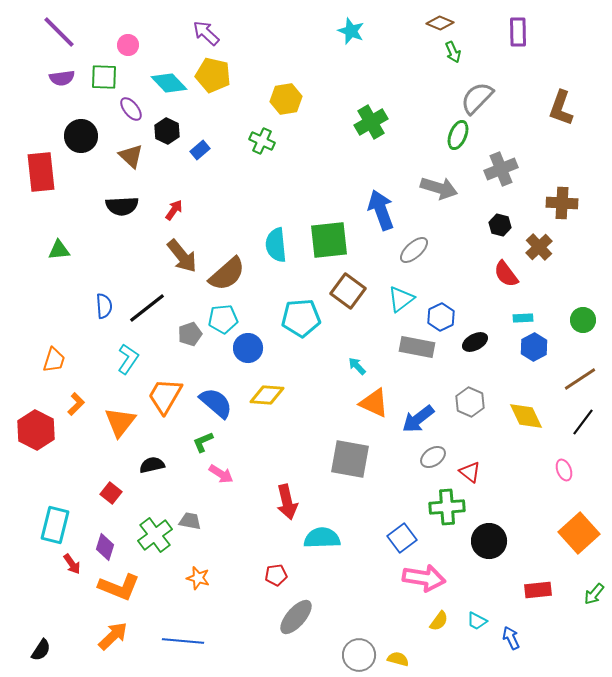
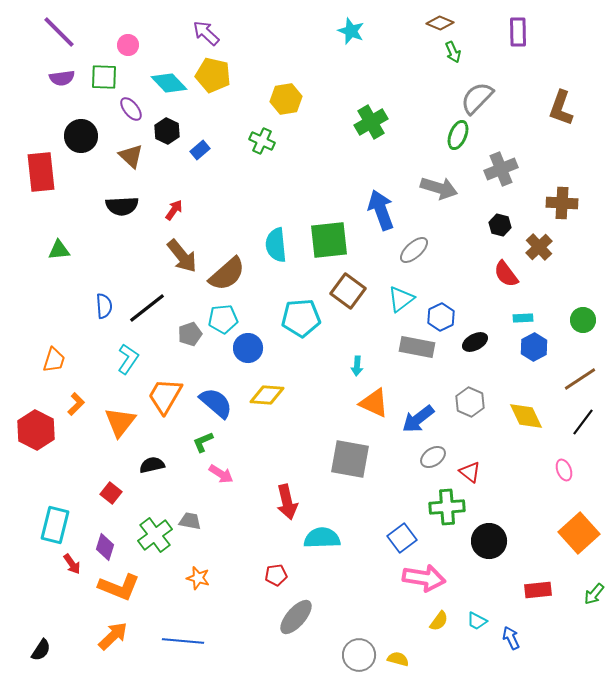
cyan arrow at (357, 366): rotated 132 degrees counterclockwise
